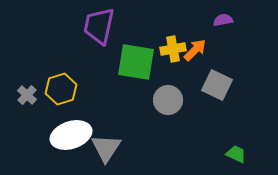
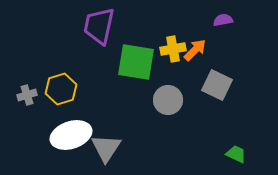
gray cross: rotated 30 degrees clockwise
